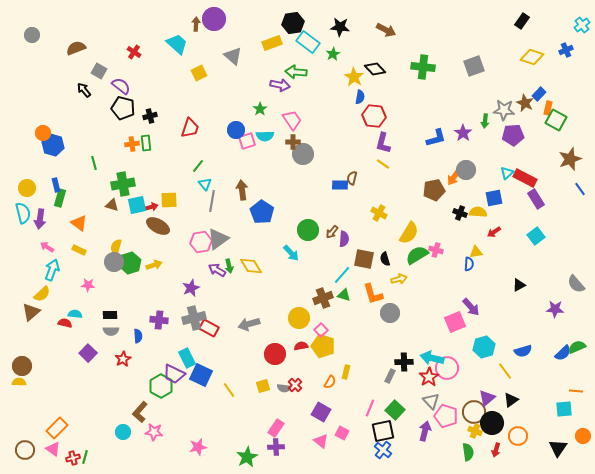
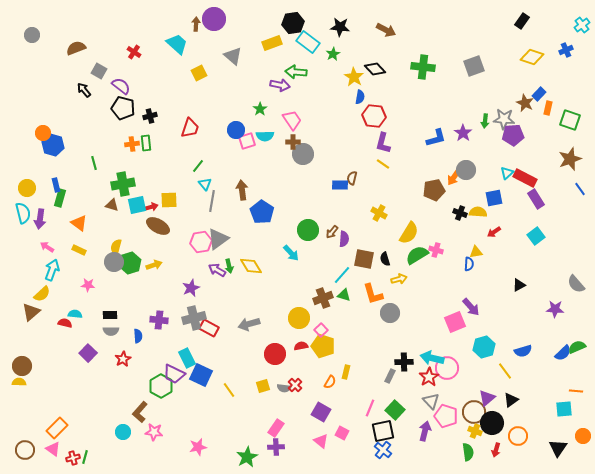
gray star at (504, 110): moved 9 px down
green square at (556, 120): moved 14 px right; rotated 10 degrees counterclockwise
